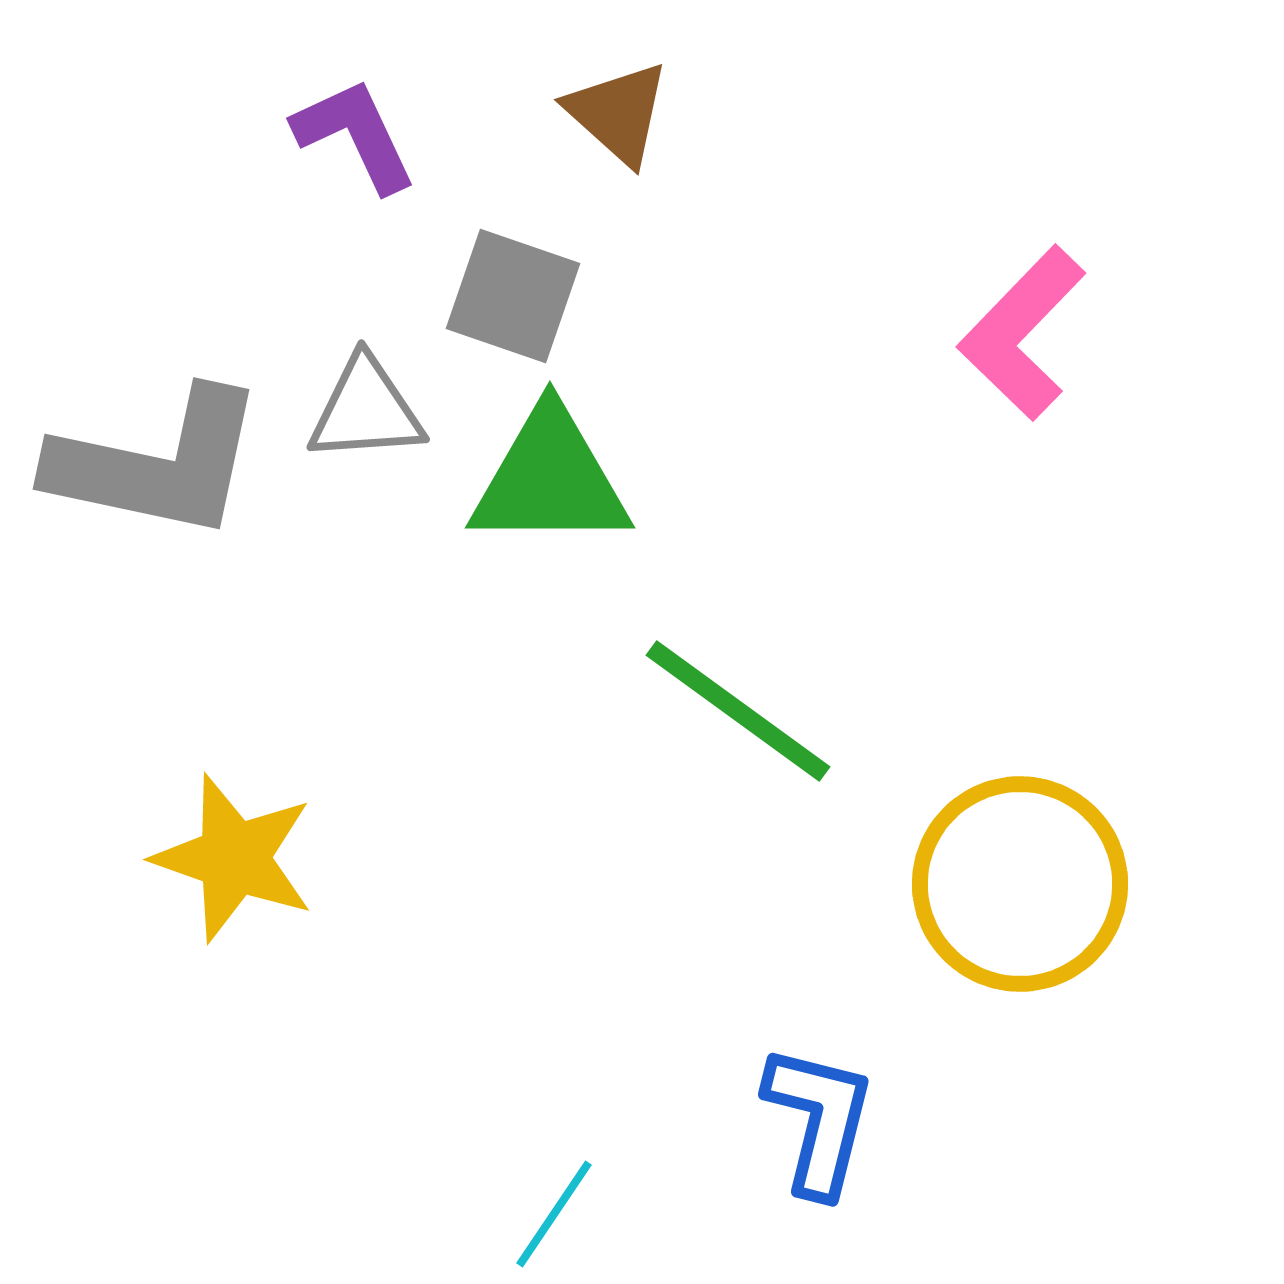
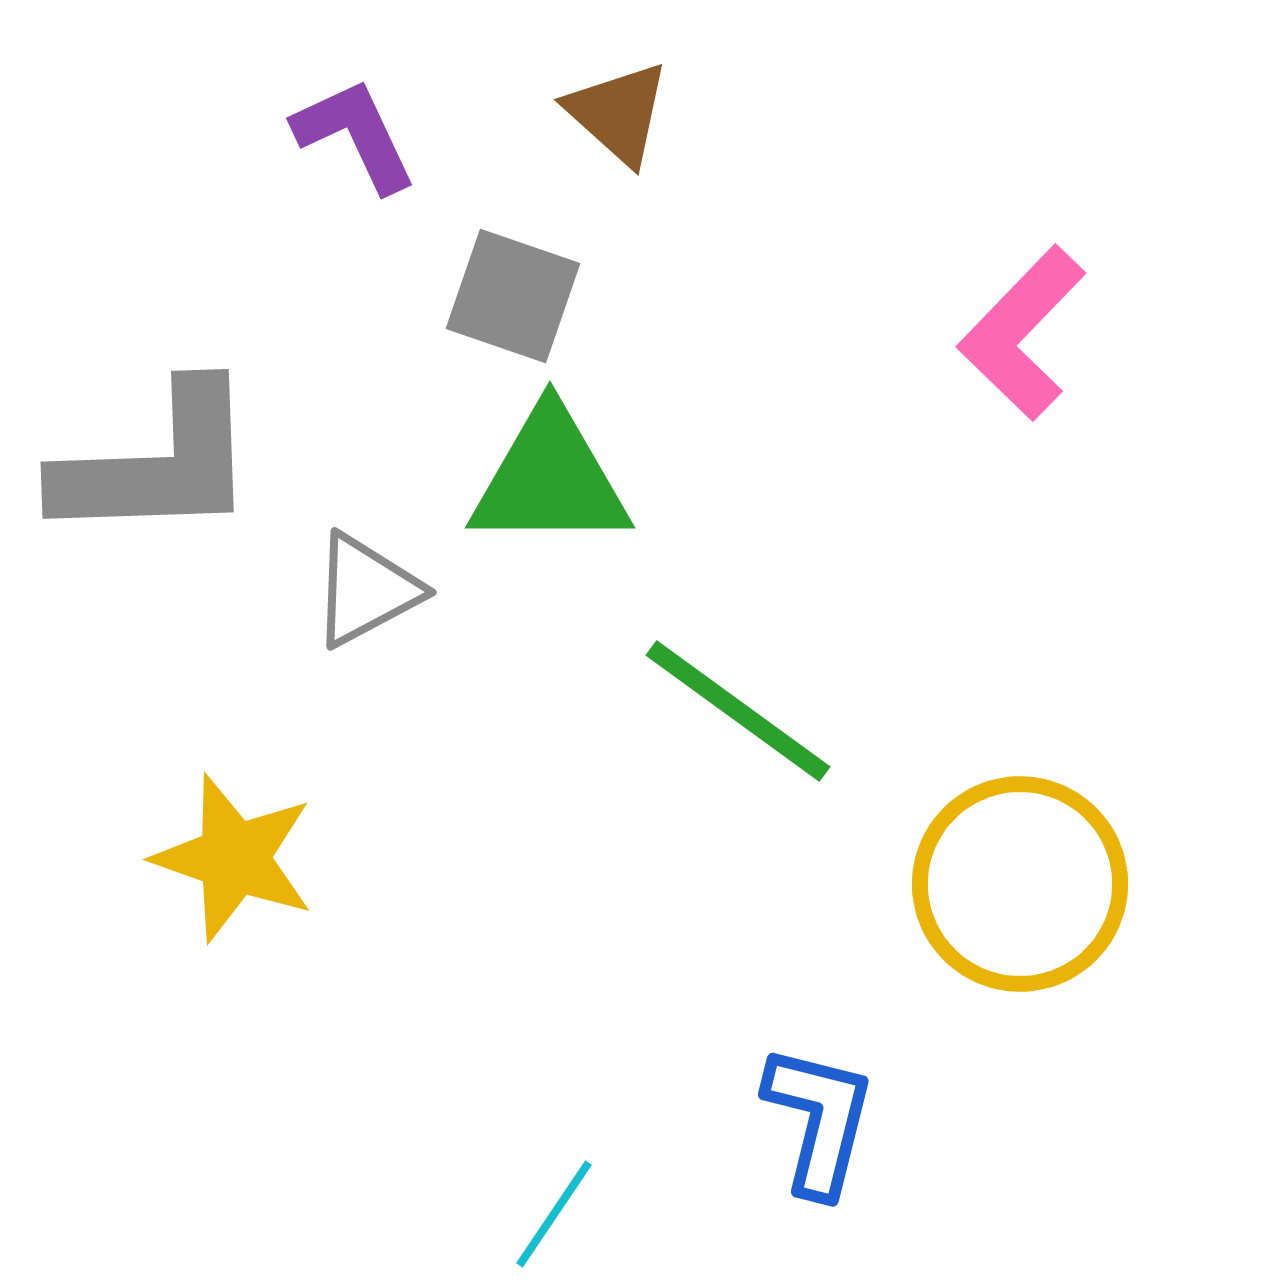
gray triangle: moved 180 px down; rotated 24 degrees counterclockwise
gray L-shape: rotated 14 degrees counterclockwise
